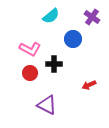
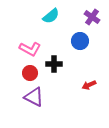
blue circle: moved 7 px right, 2 px down
purple triangle: moved 13 px left, 8 px up
